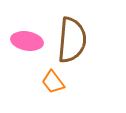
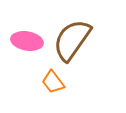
brown semicircle: rotated 150 degrees counterclockwise
